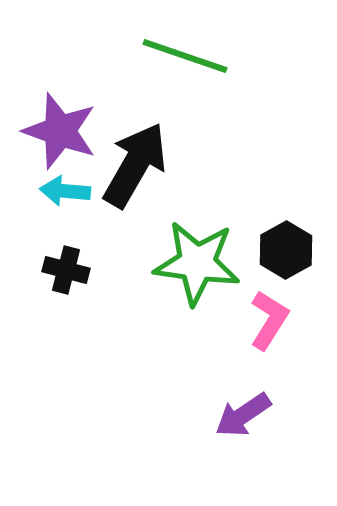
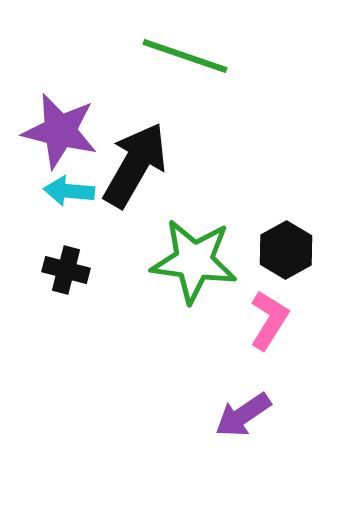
purple star: rotated 6 degrees counterclockwise
cyan arrow: moved 4 px right
green star: moved 3 px left, 2 px up
